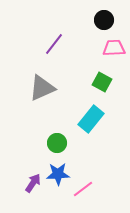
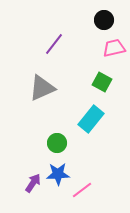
pink trapezoid: rotated 10 degrees counterclockwise
pink line: moved 1 px left, 1 px down
